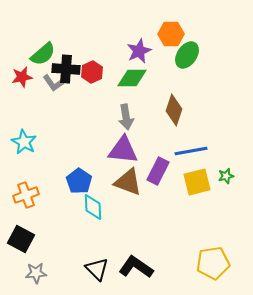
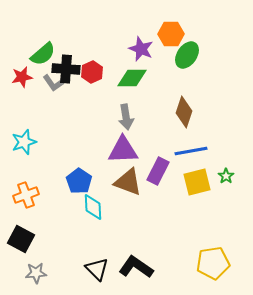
purple star: moved 2 px right, 2 px up; rotated 25 degrees counterclockwise
brown diamond: moved 10 px right, 2 px down
cyan star: rotated 25 degrees clockwise
purple triangle: rotated 8 degrees counterclockwise
green star: rotated 21 degrees counterclockwise
